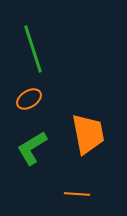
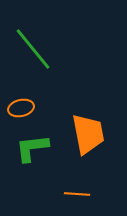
green line: rotated 21 degrees counterclockwise
orange ellipse: moved 8 px left, 9 px down; rotated 20 degrees clockwise
green L-shape: rotated 24 degrees clockwise
